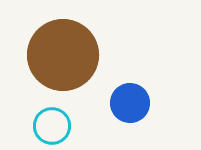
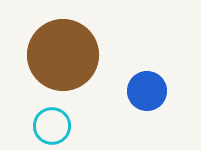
blue circle: moved 17 px right, 12 px up
